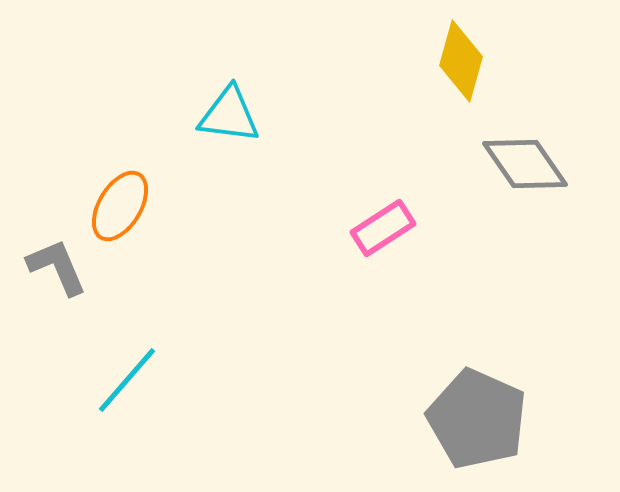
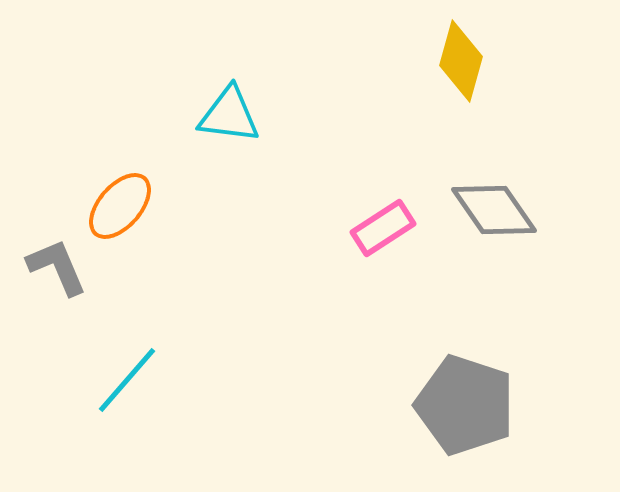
gray diamond: moved 31 px left, 46 px down
orange ellipse: rotated 10 degrees clockwise
gray pentagon: moved 12 px left, 14 px up; rotated 6 degrees counterclockwise
